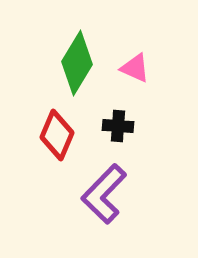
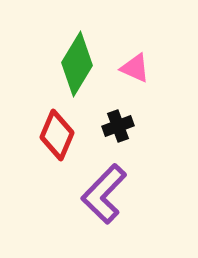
green diamond: moved 1 px down
black cross: rotated 24 degrees counterclockwise
